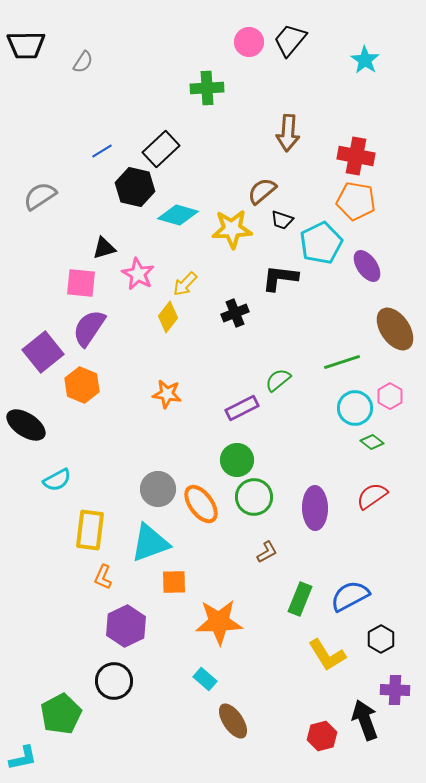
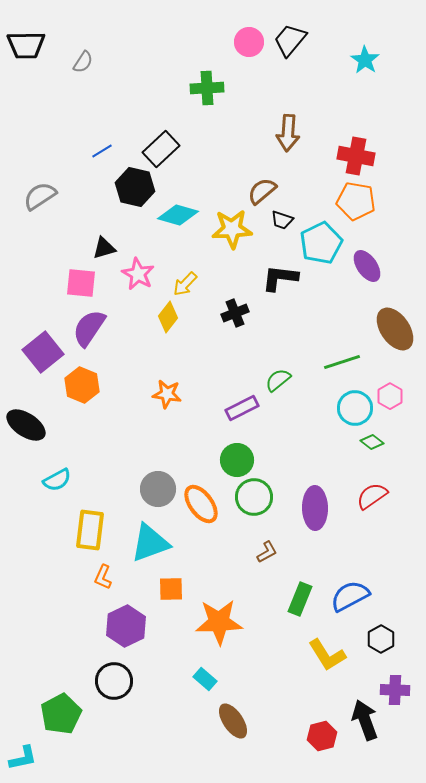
orange square at (174, 582): moved 3 px left, 7 px down
